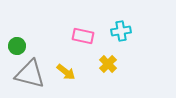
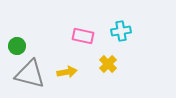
yellow arrow: moved 1 px right; rotated 48 degrees counterclockwise
